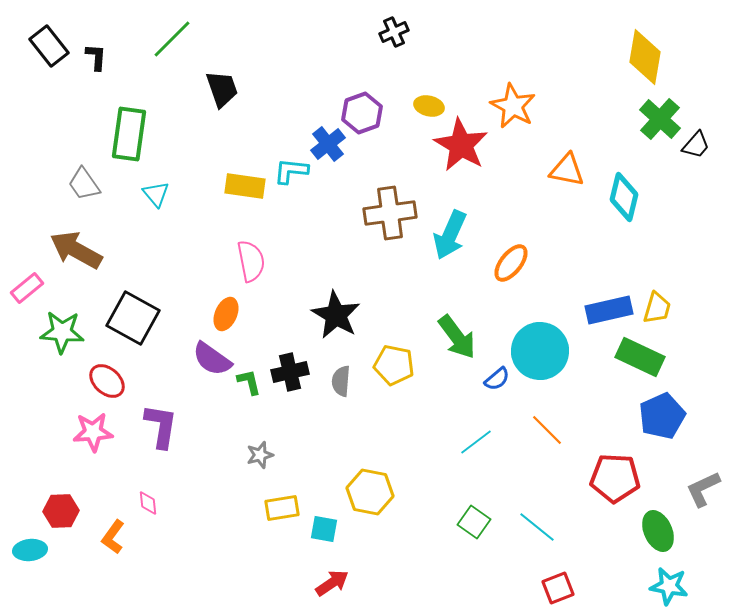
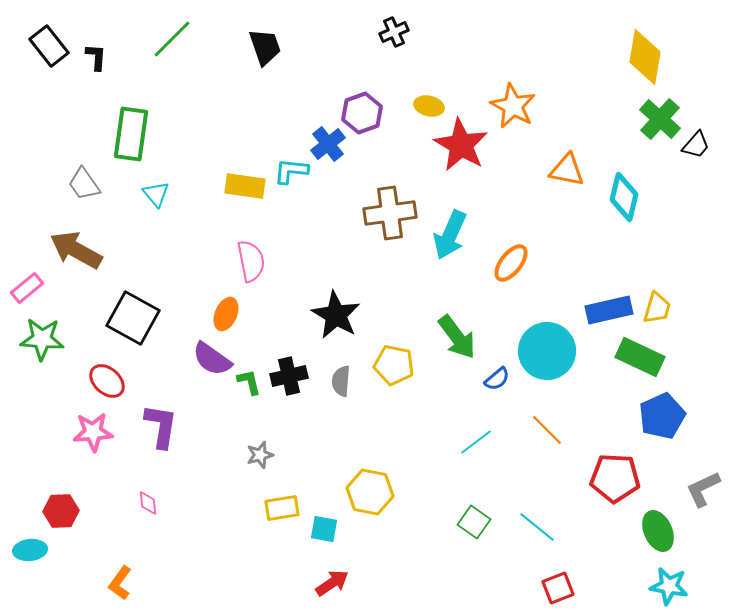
black trapezoid at (222, 89): moved 43 px right, 42 px up
green rectangle at (129, 134): moved 2 px right
green star at (62, 332): moved 20 px left, 7 px down
cyan circle at (540, 351): moved 7 px right
black cross at (290, 372): moved 1 px left, 4 px down
orange L-shape at (113, 537): moved 7 px right, 46 px down
